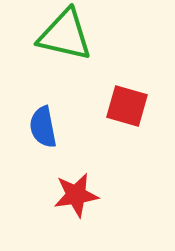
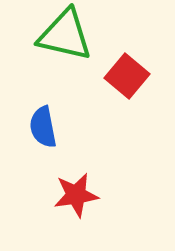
red square: moved 30 px up; rotated 24 degrees clockwise
